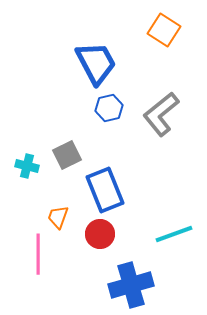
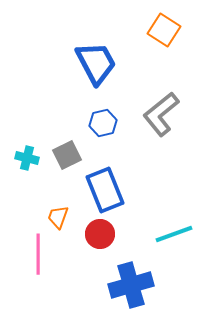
blue hexagon: moved 6 px left, 15 px down
cyan cross: moved 8 px up
